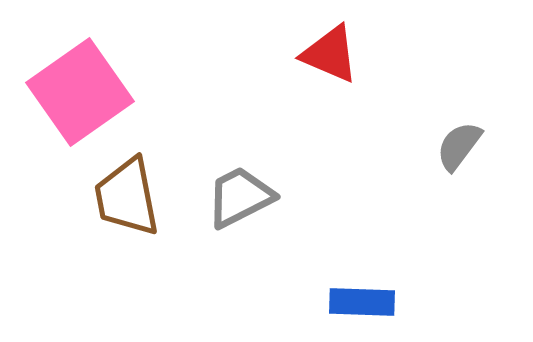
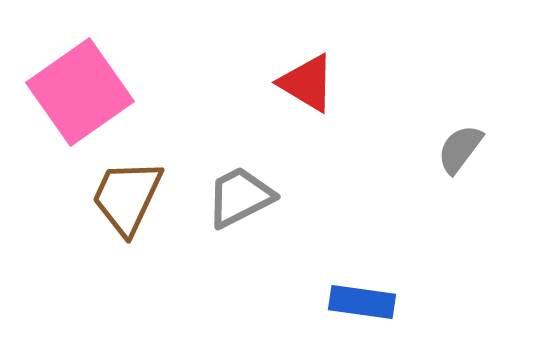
red triangle: moved 23 px left, 29 px down; rotated 8 degrees clockwise
gray semicircle: moved 1 px right, 3 px down
brown trapezoid: rotated 36 degrees clockwise
blue rectangle: rotated 6 degrees clockwise
